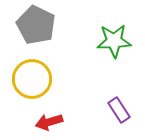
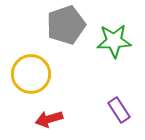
gray pentagon: moved 30 px right; rotated 27 degrees clockwise
yellow circle: moved 1 px left, 5 px up
red arrow: moved 3 px up
